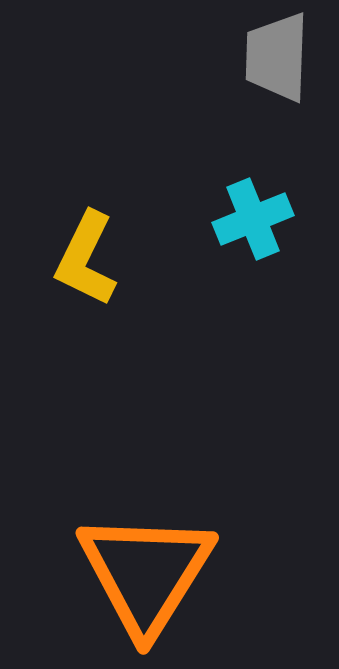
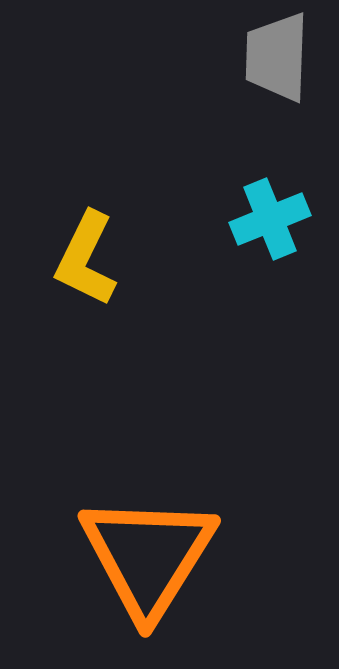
cyan cross: moved 17 px right
orange triangle: moved 2 px right, 17 px up
